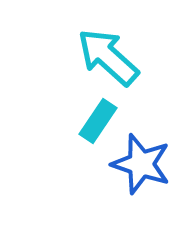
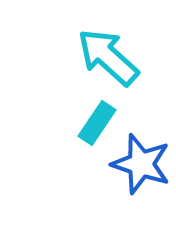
cyan rectangle: moved 1 px left, 2 px down
